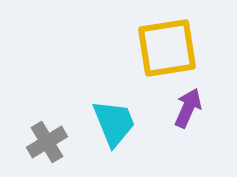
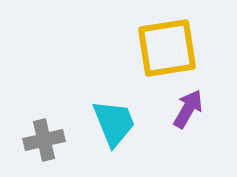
purple arrow: moved 1 px down; rotated 6 degrees clockwise
gray cross: moved 3 px left, 2 px up; rotated 18 degrees clockwise
